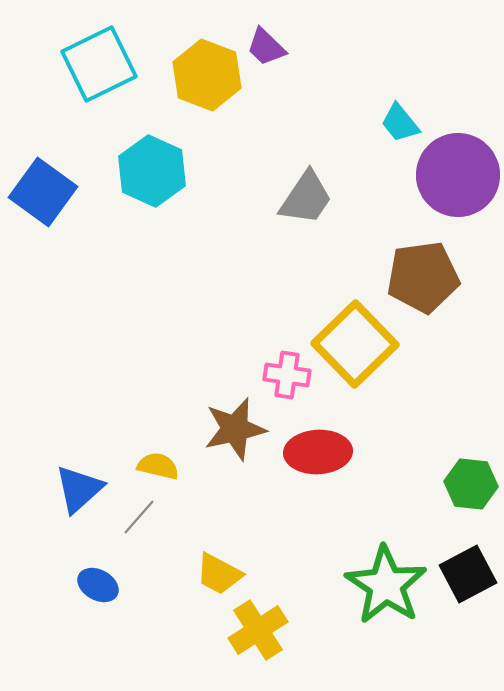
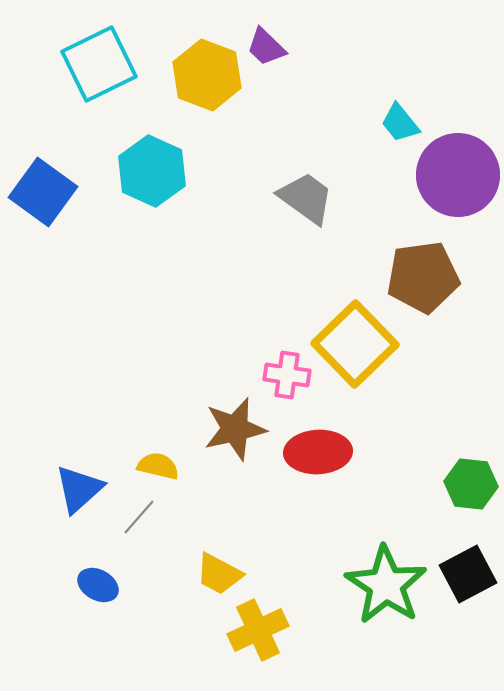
gray trapezoid: rotated 88 degrees counterclockwise
yellow cross: rotated 8 degrees clockwise
